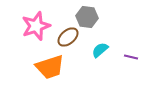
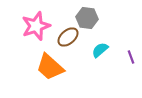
gray hexagon: moved 1 px down
purple line: rotated 56 degrees clockwise
orange trapezoid: rotated 60 degrees clockwise
